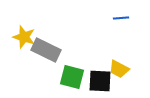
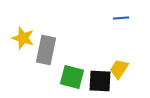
yellow star: moved 1 px left, 1 px down
gray rectangle: rotated 76 degrees clockwise
yellow trapezoid: rotated 95 degrees clockwise
